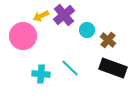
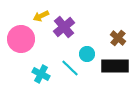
purple cross: moved 12 px down
cyan circle: moved 24 px down
pink circle: moved 2 px left, 3 px down
brown cross: moved 10 px right, 2 px up
black rectangle: moved 2 px right, 2 px up; rotated 20 degrees counterclockwise
cyan cross: rotated 24 degrees clockwise
